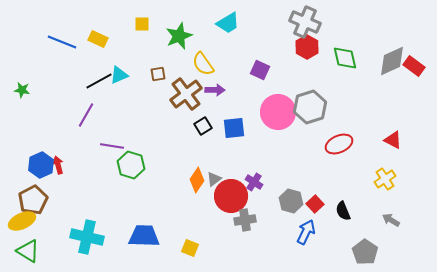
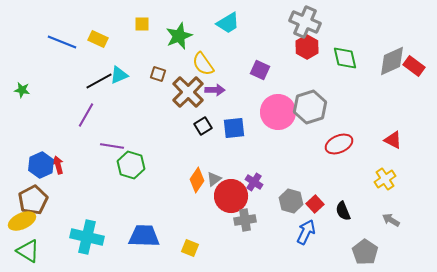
brown square at (158, 74): rotated 28 degrees clockwise
brown cross at (186, 94): moved 2 px right, 2 px up; rotated 8 degrees counterclockwise
